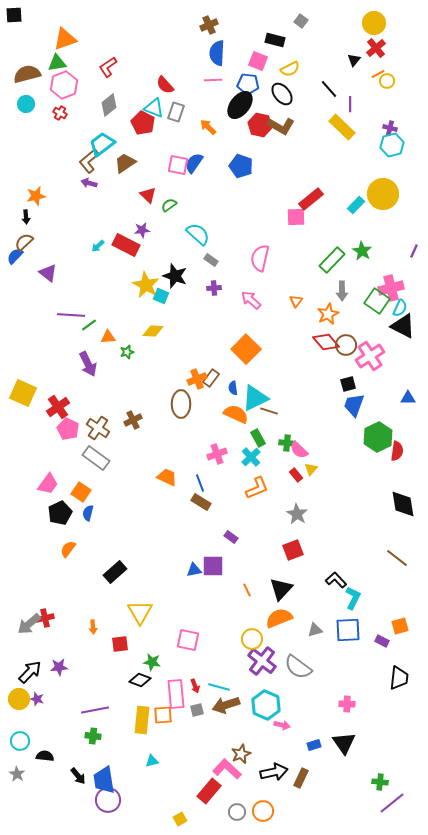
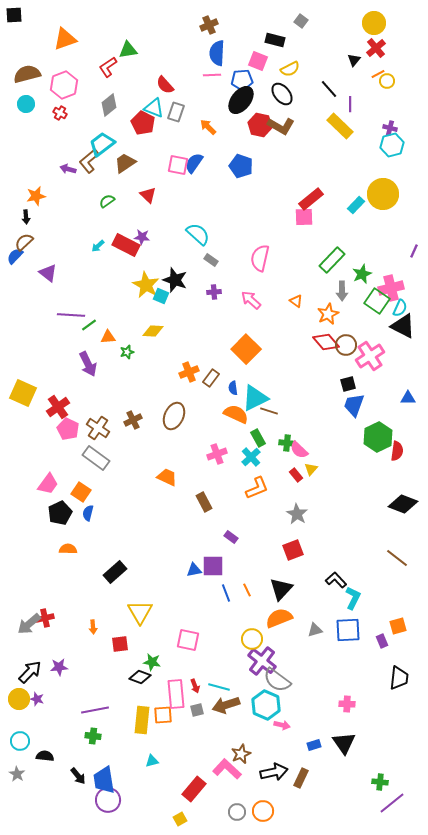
green triangle at (57, 63): moved 71 px right, 13 px up
pink line at (213, 80): moved 1 px left, 5 px up
blue pentagon at (248, 84): moved 6 px left, 4 px up; rotated 10 degrees counterclockwise
black ellipse at (240, 105): moved 1 px right, 5 px up
yellow rectangle at (342, 127): moved 2 px left, 1 px up
purple arrow at (89, 183): moved 21 px left, 14 px up
green semicircle at (169, 205): moved 62 px left, 4 px up
pink square at (296, 217): moved 8 px right
purple star at (142, 230): moved 7 px down; rotated 14 degrees clockwise
green star at (362, 251): moved 23 px down; rotated 18 degrees clockwise
black star at (175, 276): moved 4 px down
purple cross at (214, 288): moved 4 px down
orange triangle at (296, 301): rotated 32 degrees counterclockwise
orange cross at (197, 379): moved 8 px left, 7 px up
brown ellipse at (181, 404): moved 7 px left, 12 px down; rotated 24 degrees clockwise
blue line at (200, 483): moved 26 px right, 110 px down
brown rectangle at (201, 502): moved 3 px right; rotated 30 degrees clockwise
black diamond at (403, 504): rotated 60 degrees counterclockwise
orange semicircle at (68, 549): rotated 54 degrees clockwise
orange square at (400, 626): moved 2 px left
purple rectangle at (382, 641): rotated 40 degrees clockwise
gray semicircle at (298, 667): moved 21 px left, 13 px down
black diamond at (140, 680): moved 3 px up
red rectangle at (209, 791): moved 15 px left, 2 px up
